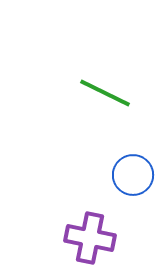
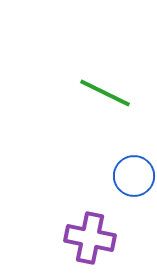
blue circle: moved 1 px right, 1 px down
